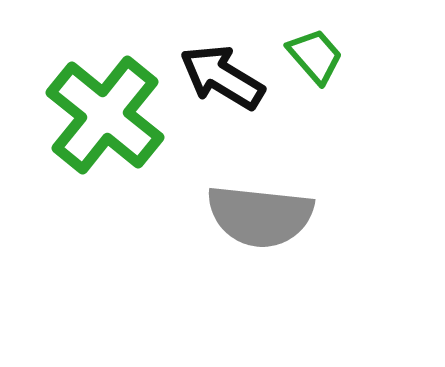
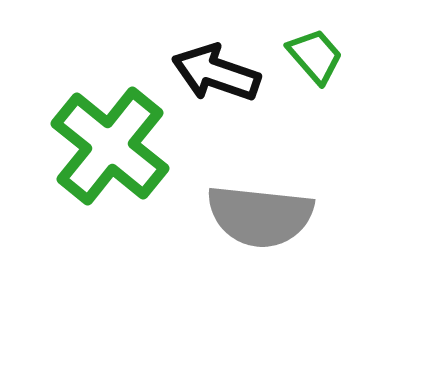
black arrow: moved 6 px left, 4 px up; rotated 12 degrees counterclockwise
green cross: moved 5 px right, 31 px down
